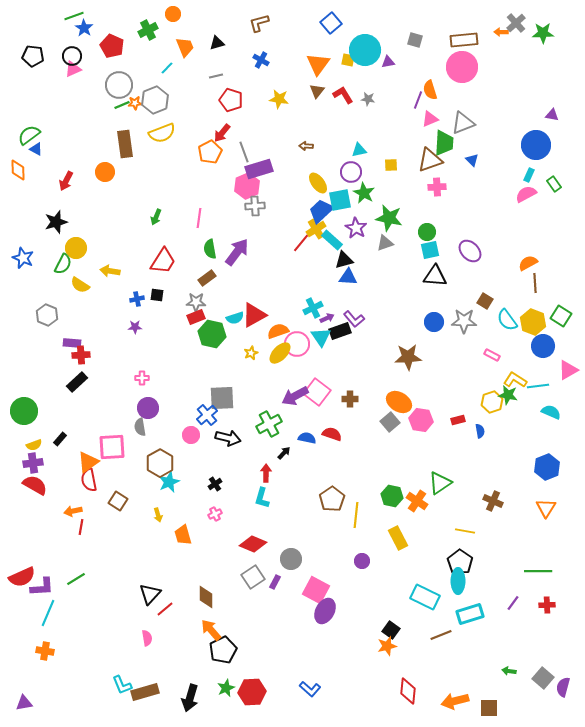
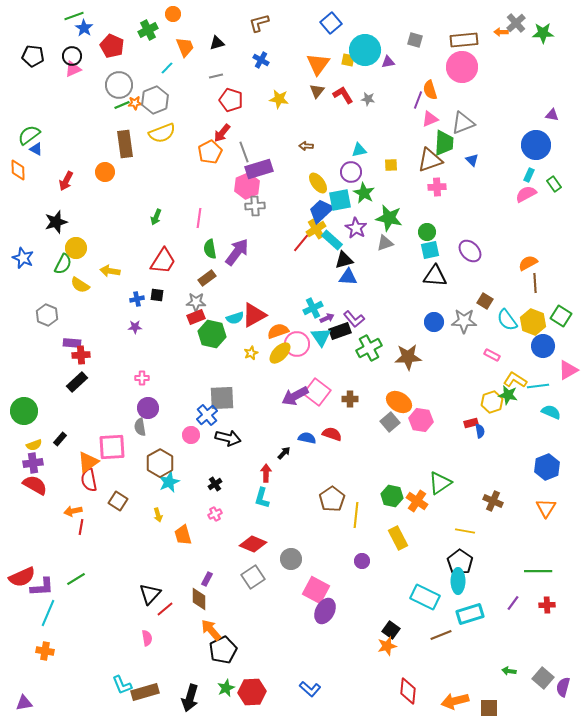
red rectangle at (458, 420): moved 13 px right, 3 px down
green cross at (269, 424): moved 100 px right, 76 px up
purple rectangle at (275, 582): moved 68 px left, 3 px up
brown diamond at (206, 597): moved 7 px left, 2 px down
